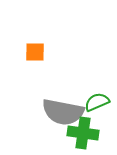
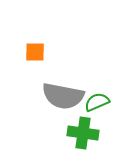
gray semicircle: moved 16 px up
